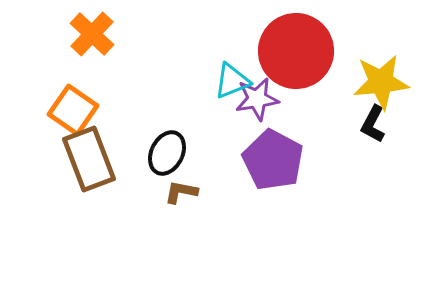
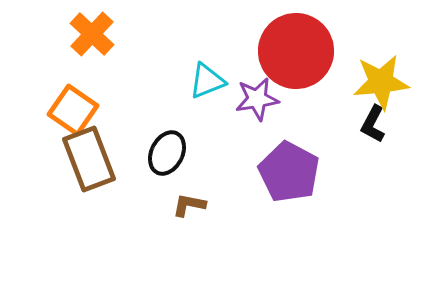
cyan triangle: moved 25 px left
purple pentagon: moved 16 px right, 12 px down
brown L-shape: moved 8 px right, 13 px down
